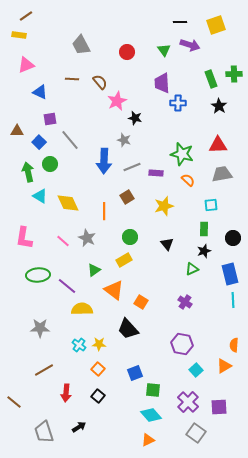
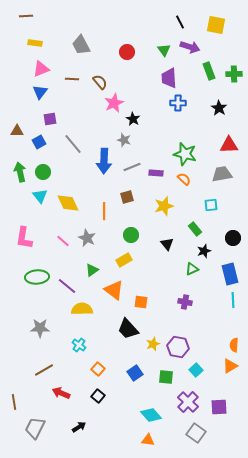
brown line at (26, 16): rotated 32 degrees clockwise
black line at (180, 22): rotated 64 degrees clockwise
yellow square at (216, 25): rotated 30 degrees clockwise
yellow rectangle at (19, 35): moved 16 px right, 8 px down
purple arrow at (190, 45): moved 2 px down
pink triangle at (26, 65): moved 15 px right, 4 px down
green rectangle at (211, 79): moved 2 px left, 8 px up
purple trapezoid at (162, 83): moved 7 px right, 5 px up
blue triangle at (40, 92): rotated 42 degrees clockwise
pink star at (117, 101): moved 3 px left, 2 px down
black star at (219, 106): moved 2 px down
black star at (135, 118): moved 2 px left, 1 px down; rotated 16 degrees clockwise
gray line at (70, 140): moved 3 px right, 4 px down
blue square at (39, 142): rotated 16 degrees clockwise
red triangle at (218, 145): moved 11 px right
green star at (182, 154): moved 3 px right
green circle at (50, 164): moved 7 px left, 8 px down
green arrow at (28, 172): moved 8 px left
orange semicircle at (188, 180): moved 4 px left, 1 px up
cyan triangle at (40, 196): rotated 21 degrees clockwise
brown square at (127, 197): rotated 16 degrees clockwise
green rectangle at (204, 229): moved 9 px left; rotated 40 degrees counterclockwise
green circle at (130, 237): moved 1 px right, 2 px up
green triangle at (94, 270): moved 2 px left
green ellipse at (38, 275): moved 1 px left, 2 px down
orange square at (141, 302): rotated 24 degrees counterclockwise
purple cross at (185, 302): rotated 24 degrees counterclockwise
yellow star at (99, 344): moved 54 px right; rotated 24 degrees counterclockwise
purple hexagon at (182, 344): moved 4 px left, 3 px down
orange triangle at (224, 366): moved 6 px right
blue square at (135, 373): rotated 14 degrees counterclockwise
green square at (153, 390): moved 13 px right, 13 px up
red arrow at (66, 393): moved 5 px left; rotated 108 degrees clockwise
brown line at (14, 402): rotated 42 degrees clockwise
gray trapezoid at (44, 432): moved 9 px left, 4 px up; rotated 45 degrees clockwise
orange triangle at (148, 440): rotated 32 degrees clockwise
